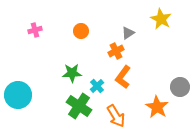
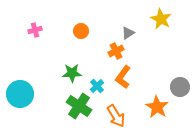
cyan circle: moved 2 px right, 1 px up
